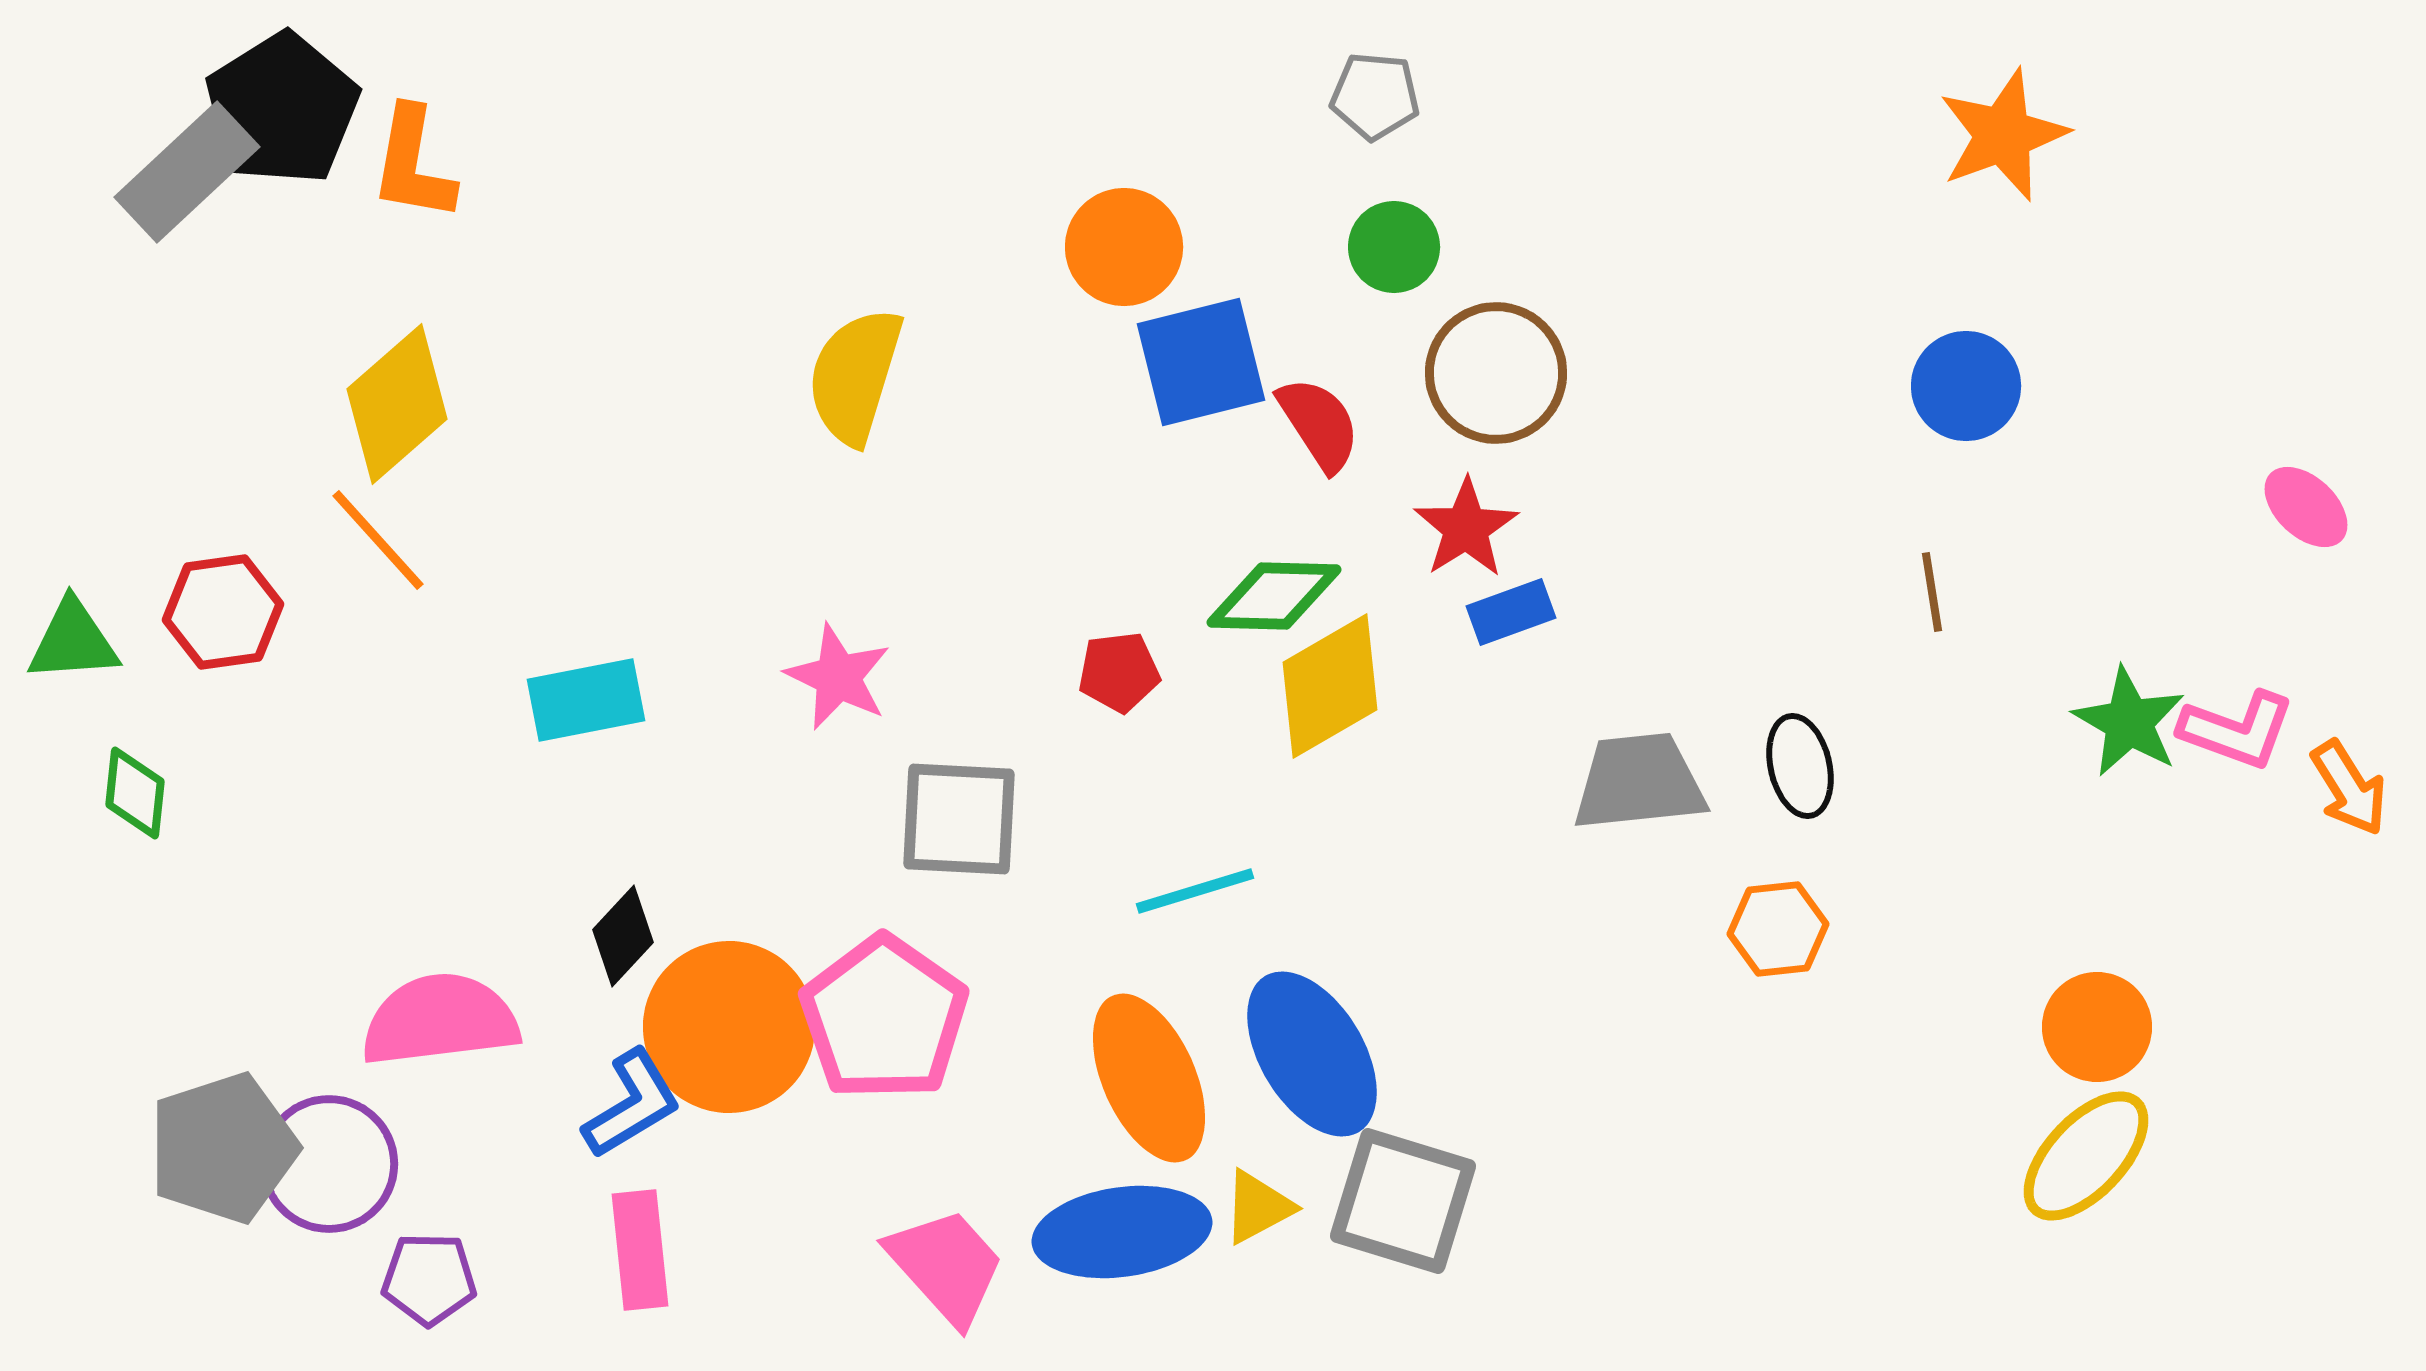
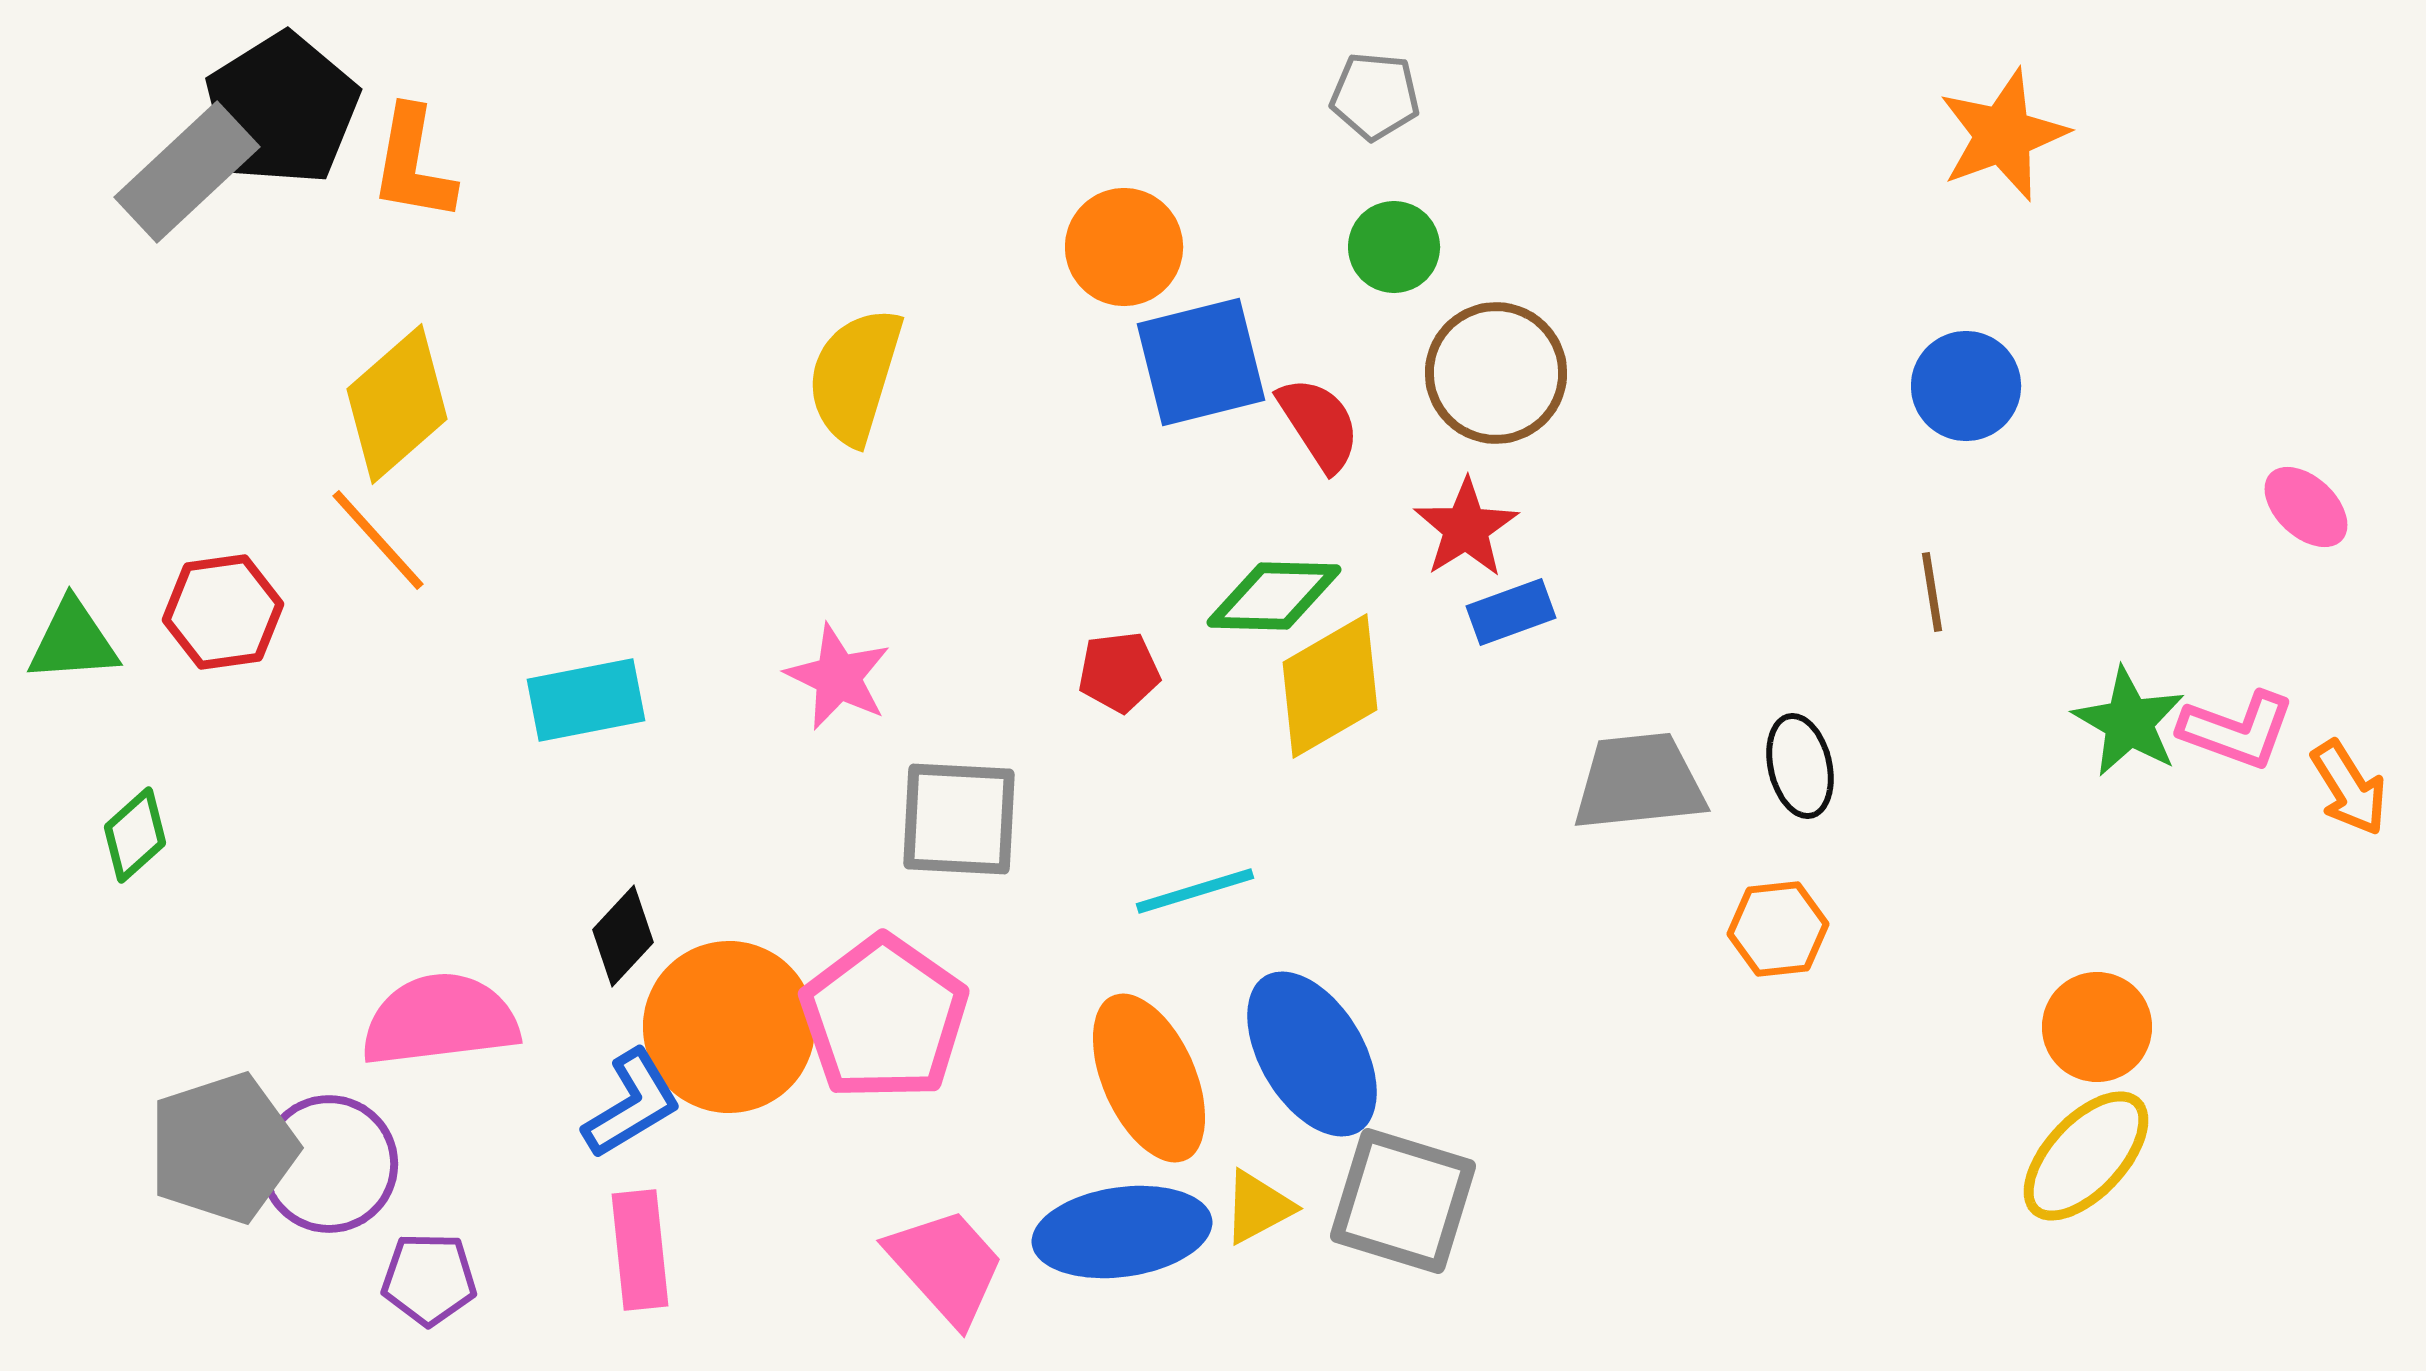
green diamond at (135, 793): moved 42 px down; rotated 42 degrees clockwise
